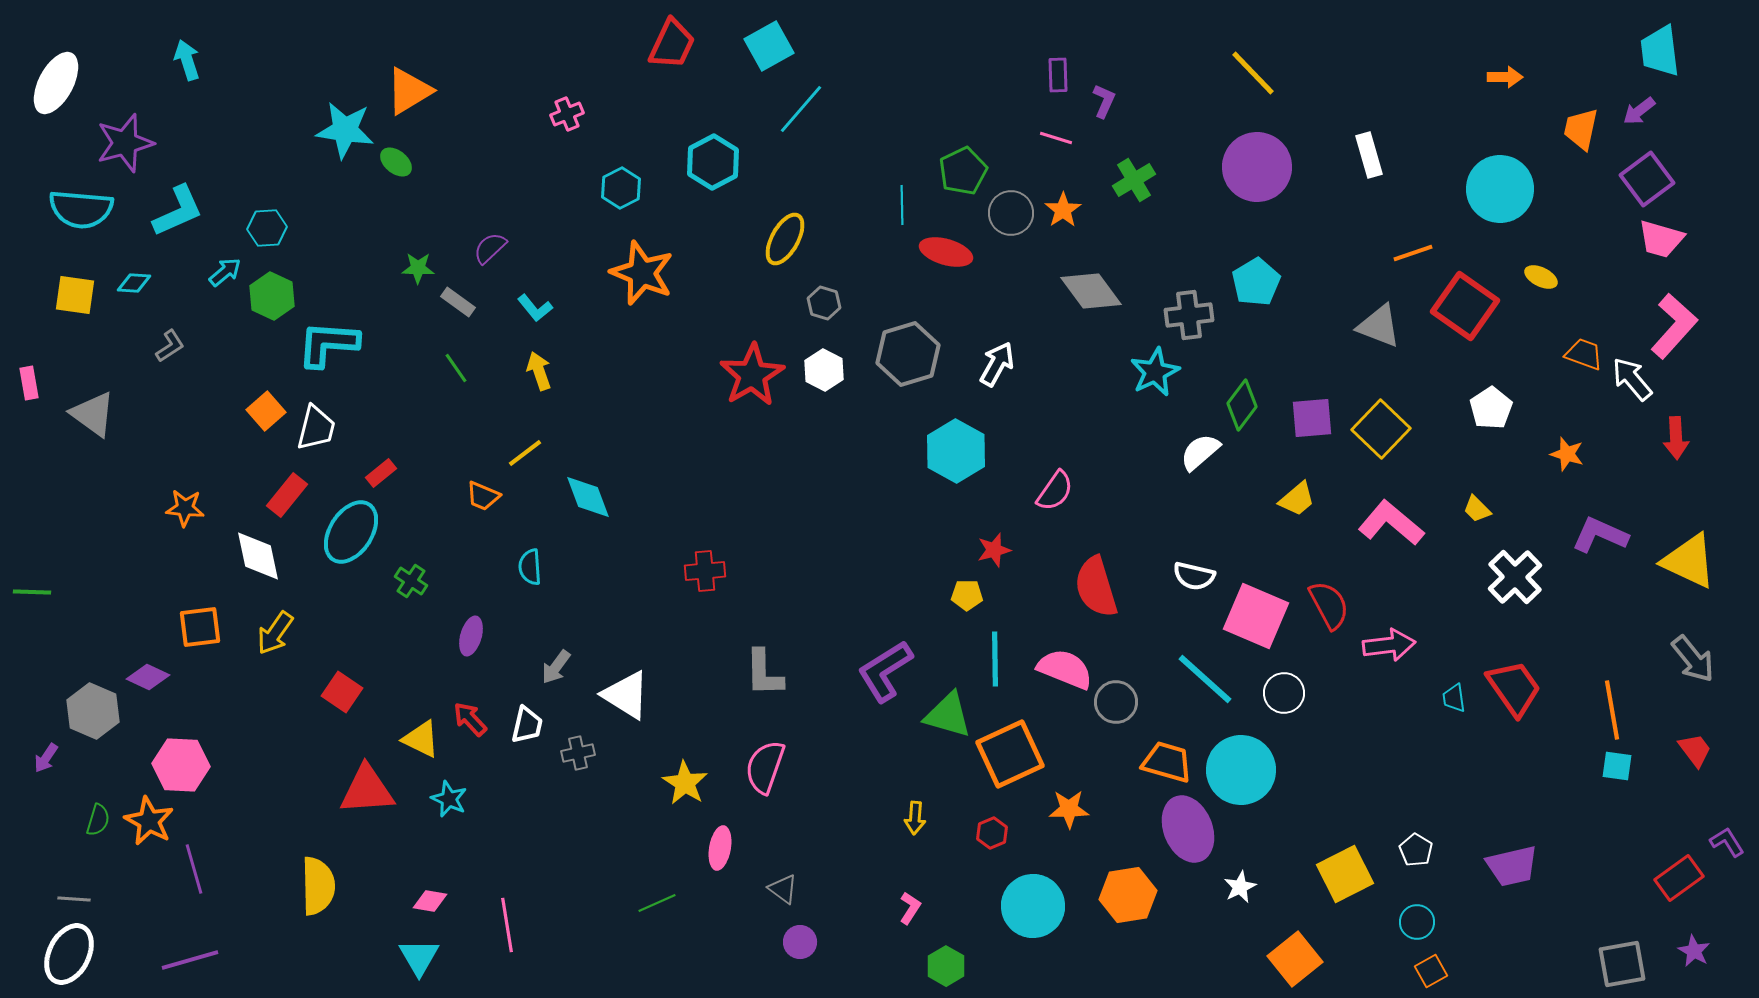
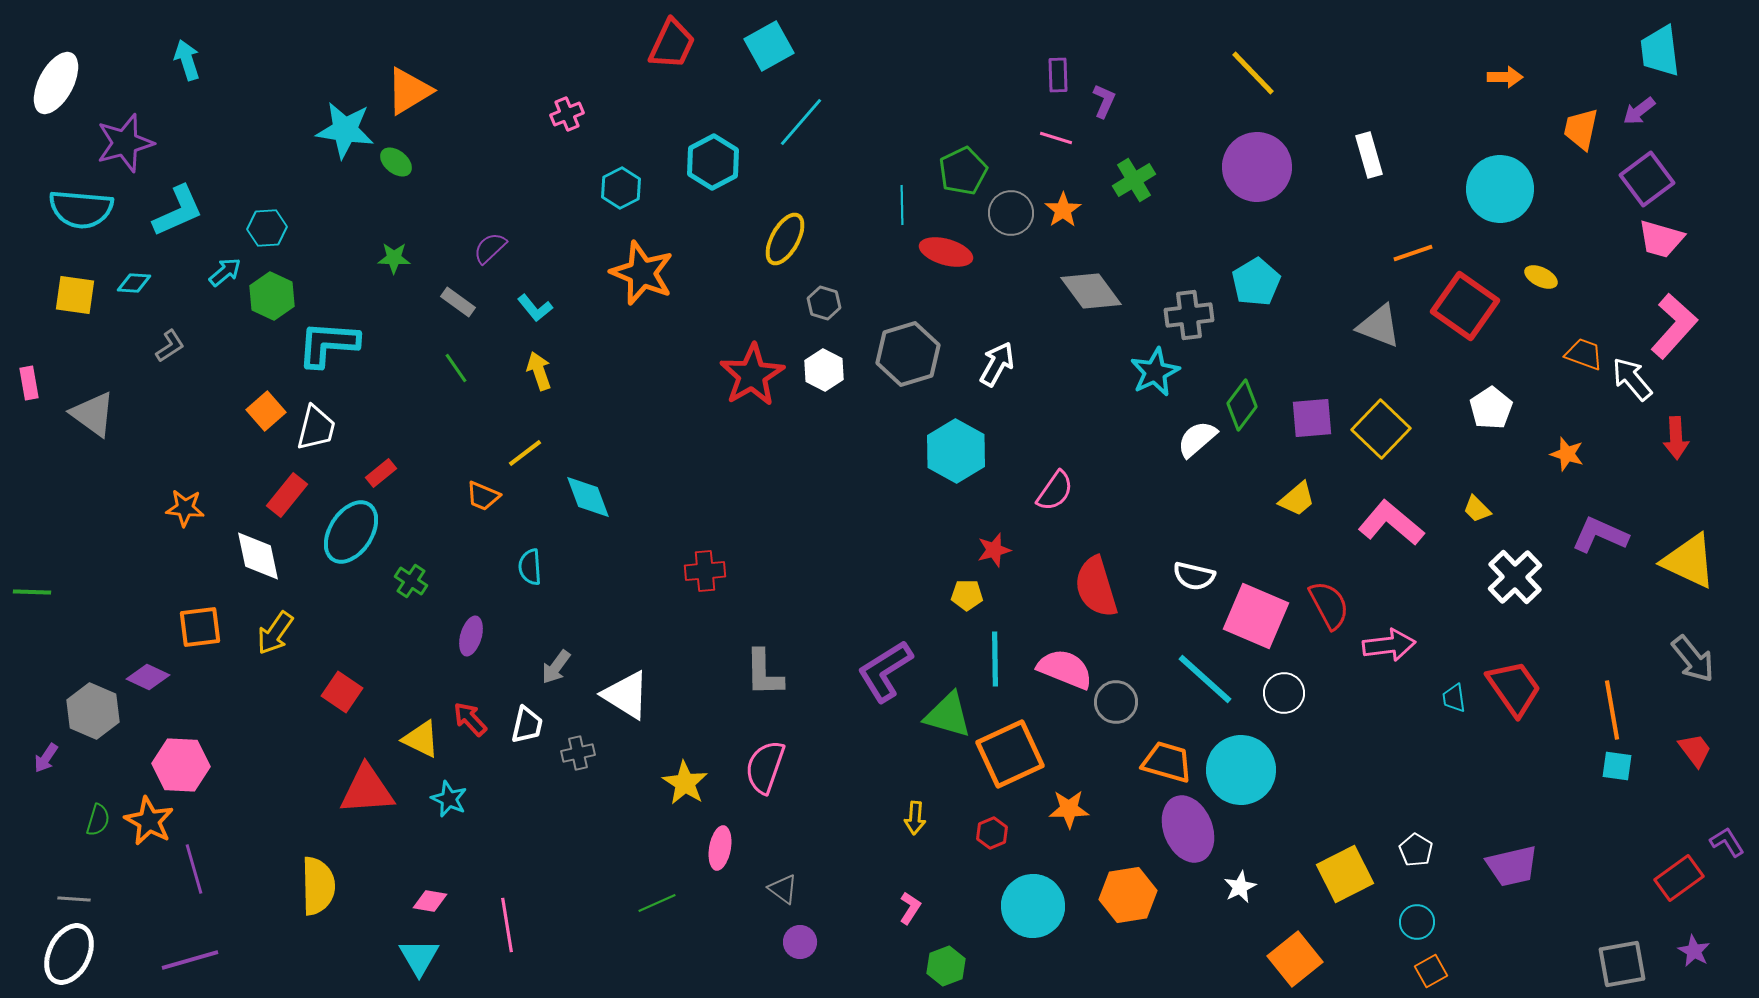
cyan line at (801, 109): moved 13 px down
green star at (418, 268): moved 24 px left, 10 px up
white semicircle at (1200, 452): moved 3 px left, 13 px up
green hexagon at (946, 966): rotated 9 degrees clockwise
